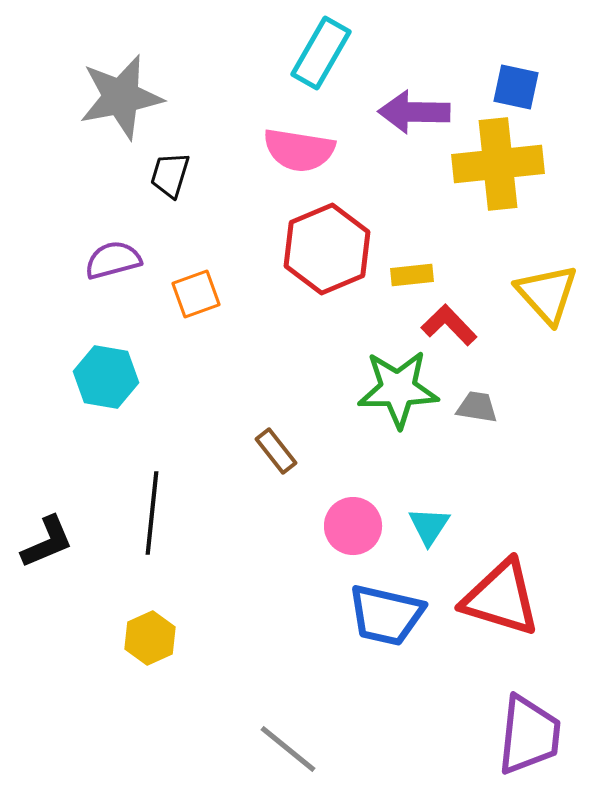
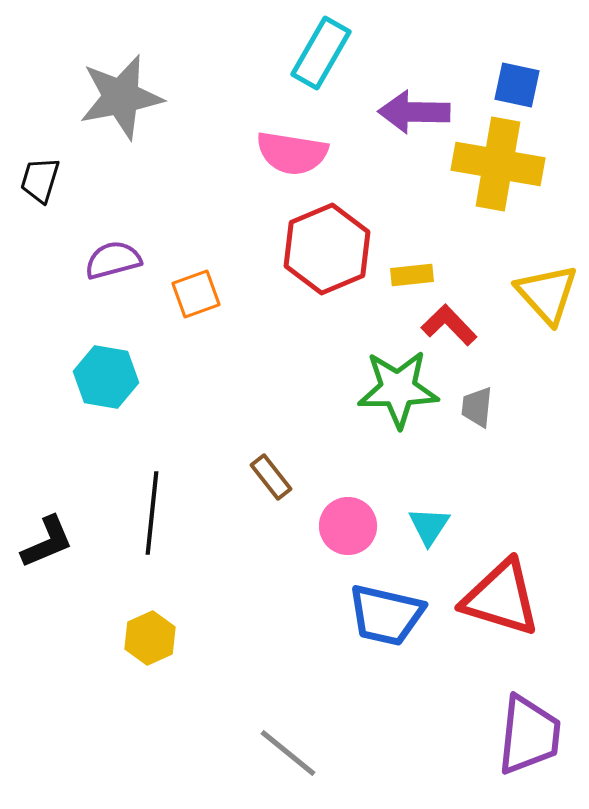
blue square: moved 1 px right, 2 px up
pink semicircle: moved 7 px left, 3 px down
yellow cross: rotated 16 degrees clockwise
black trapezoid: moved 130 px left, 5 px down
gray trapezoid: rotated 93 degrees counterclockwise
brown rectangle: moved 5 px left, 26 px down
pink circle: moved 5 px left
gray line: moved 4 px down
